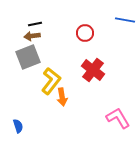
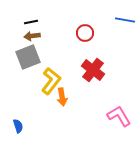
black line: moved 4 px left, 2 px up
pink L-shape: moved 1 px right, 2 px up
